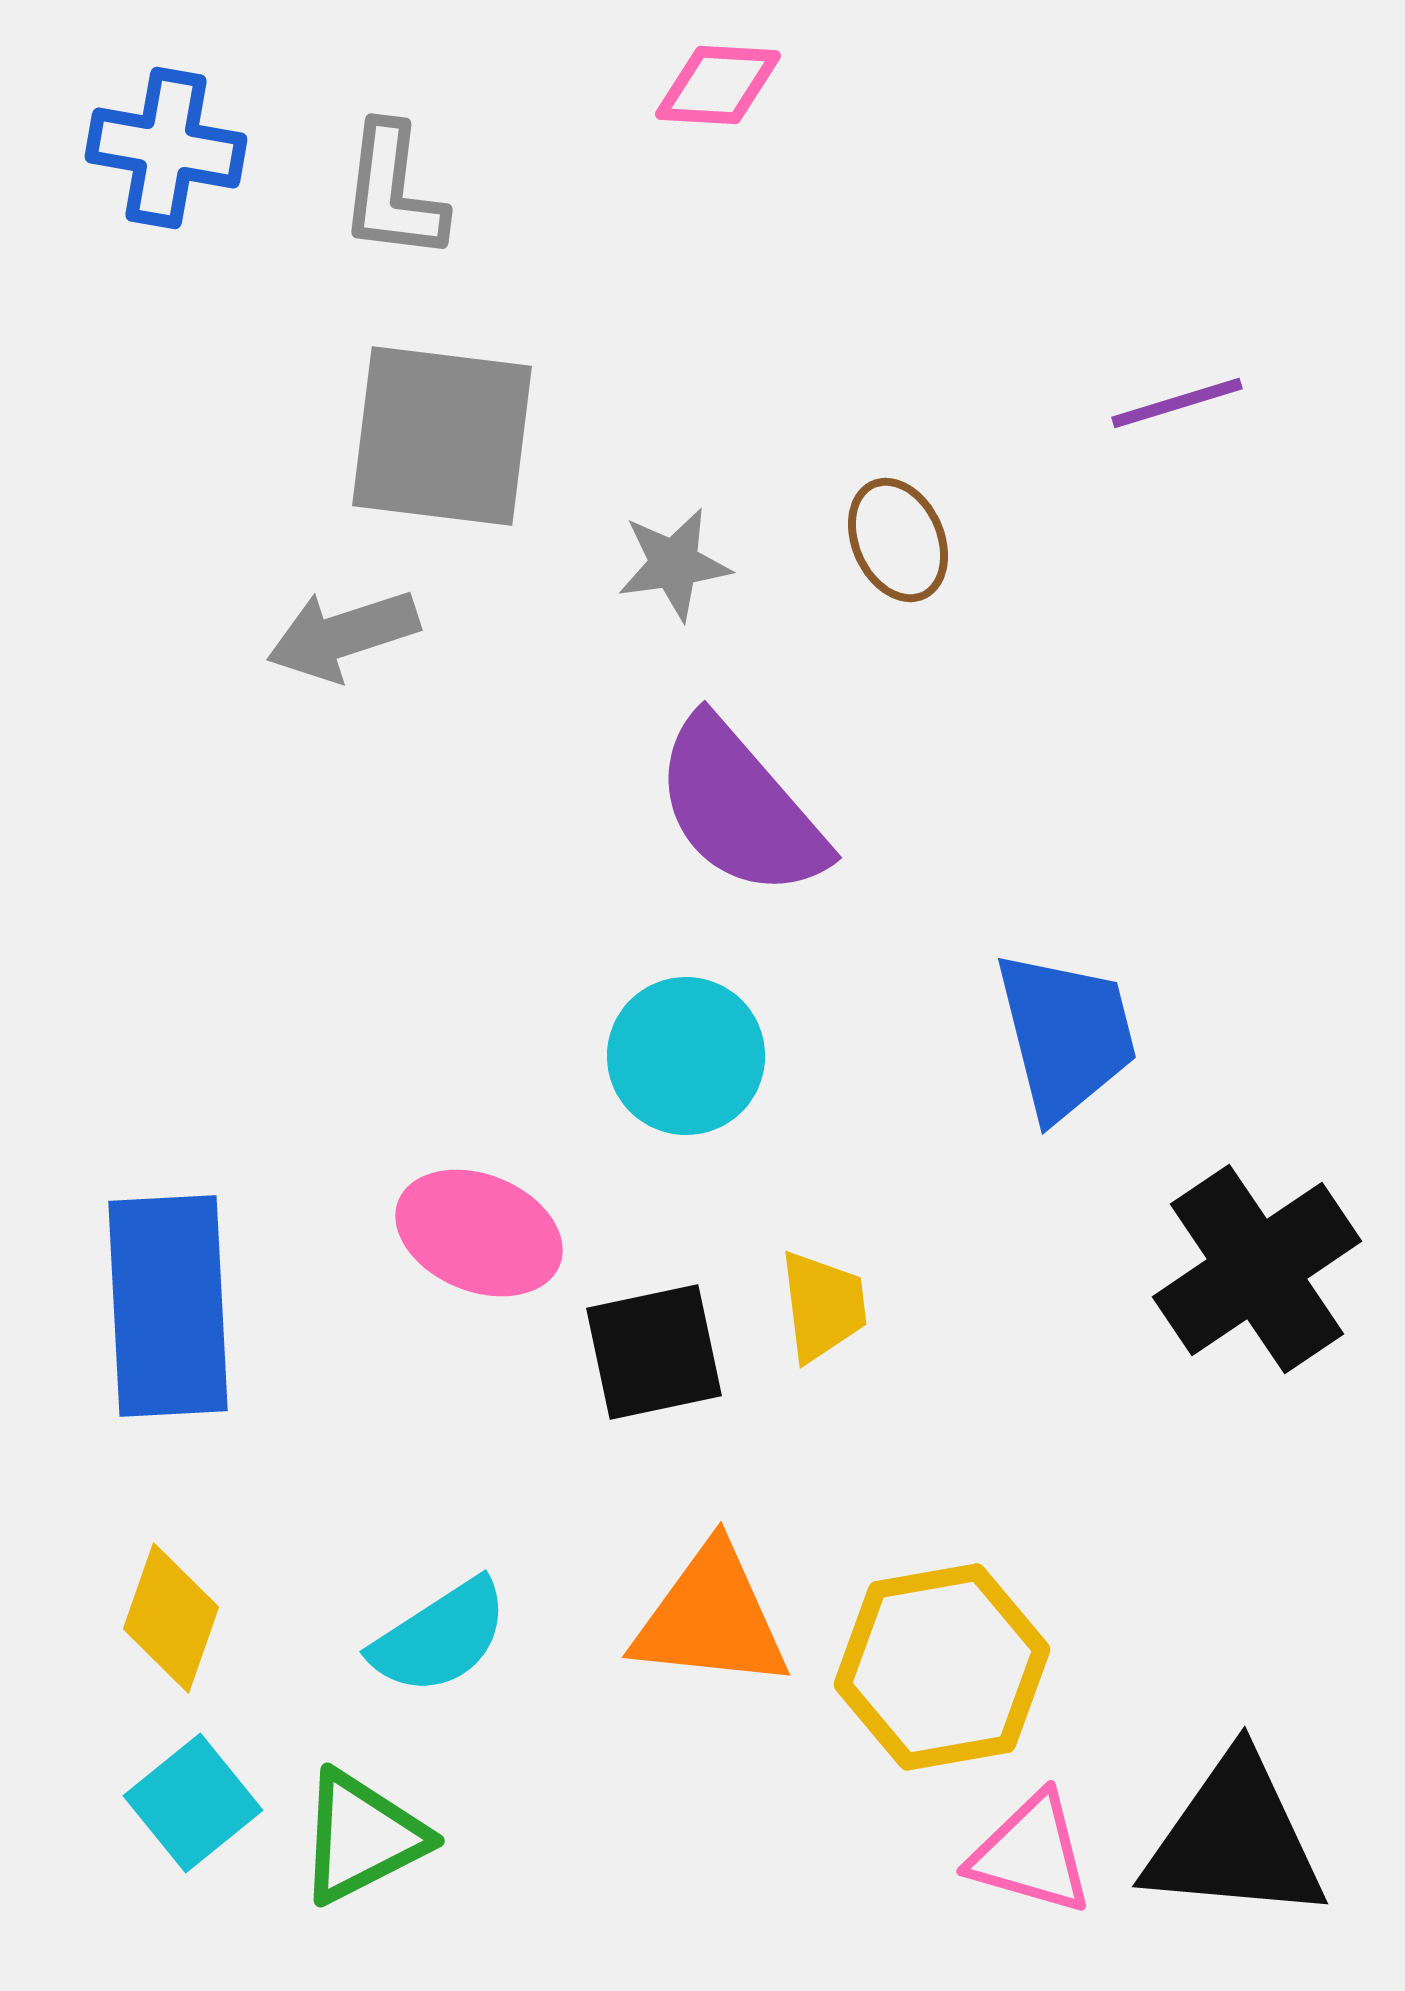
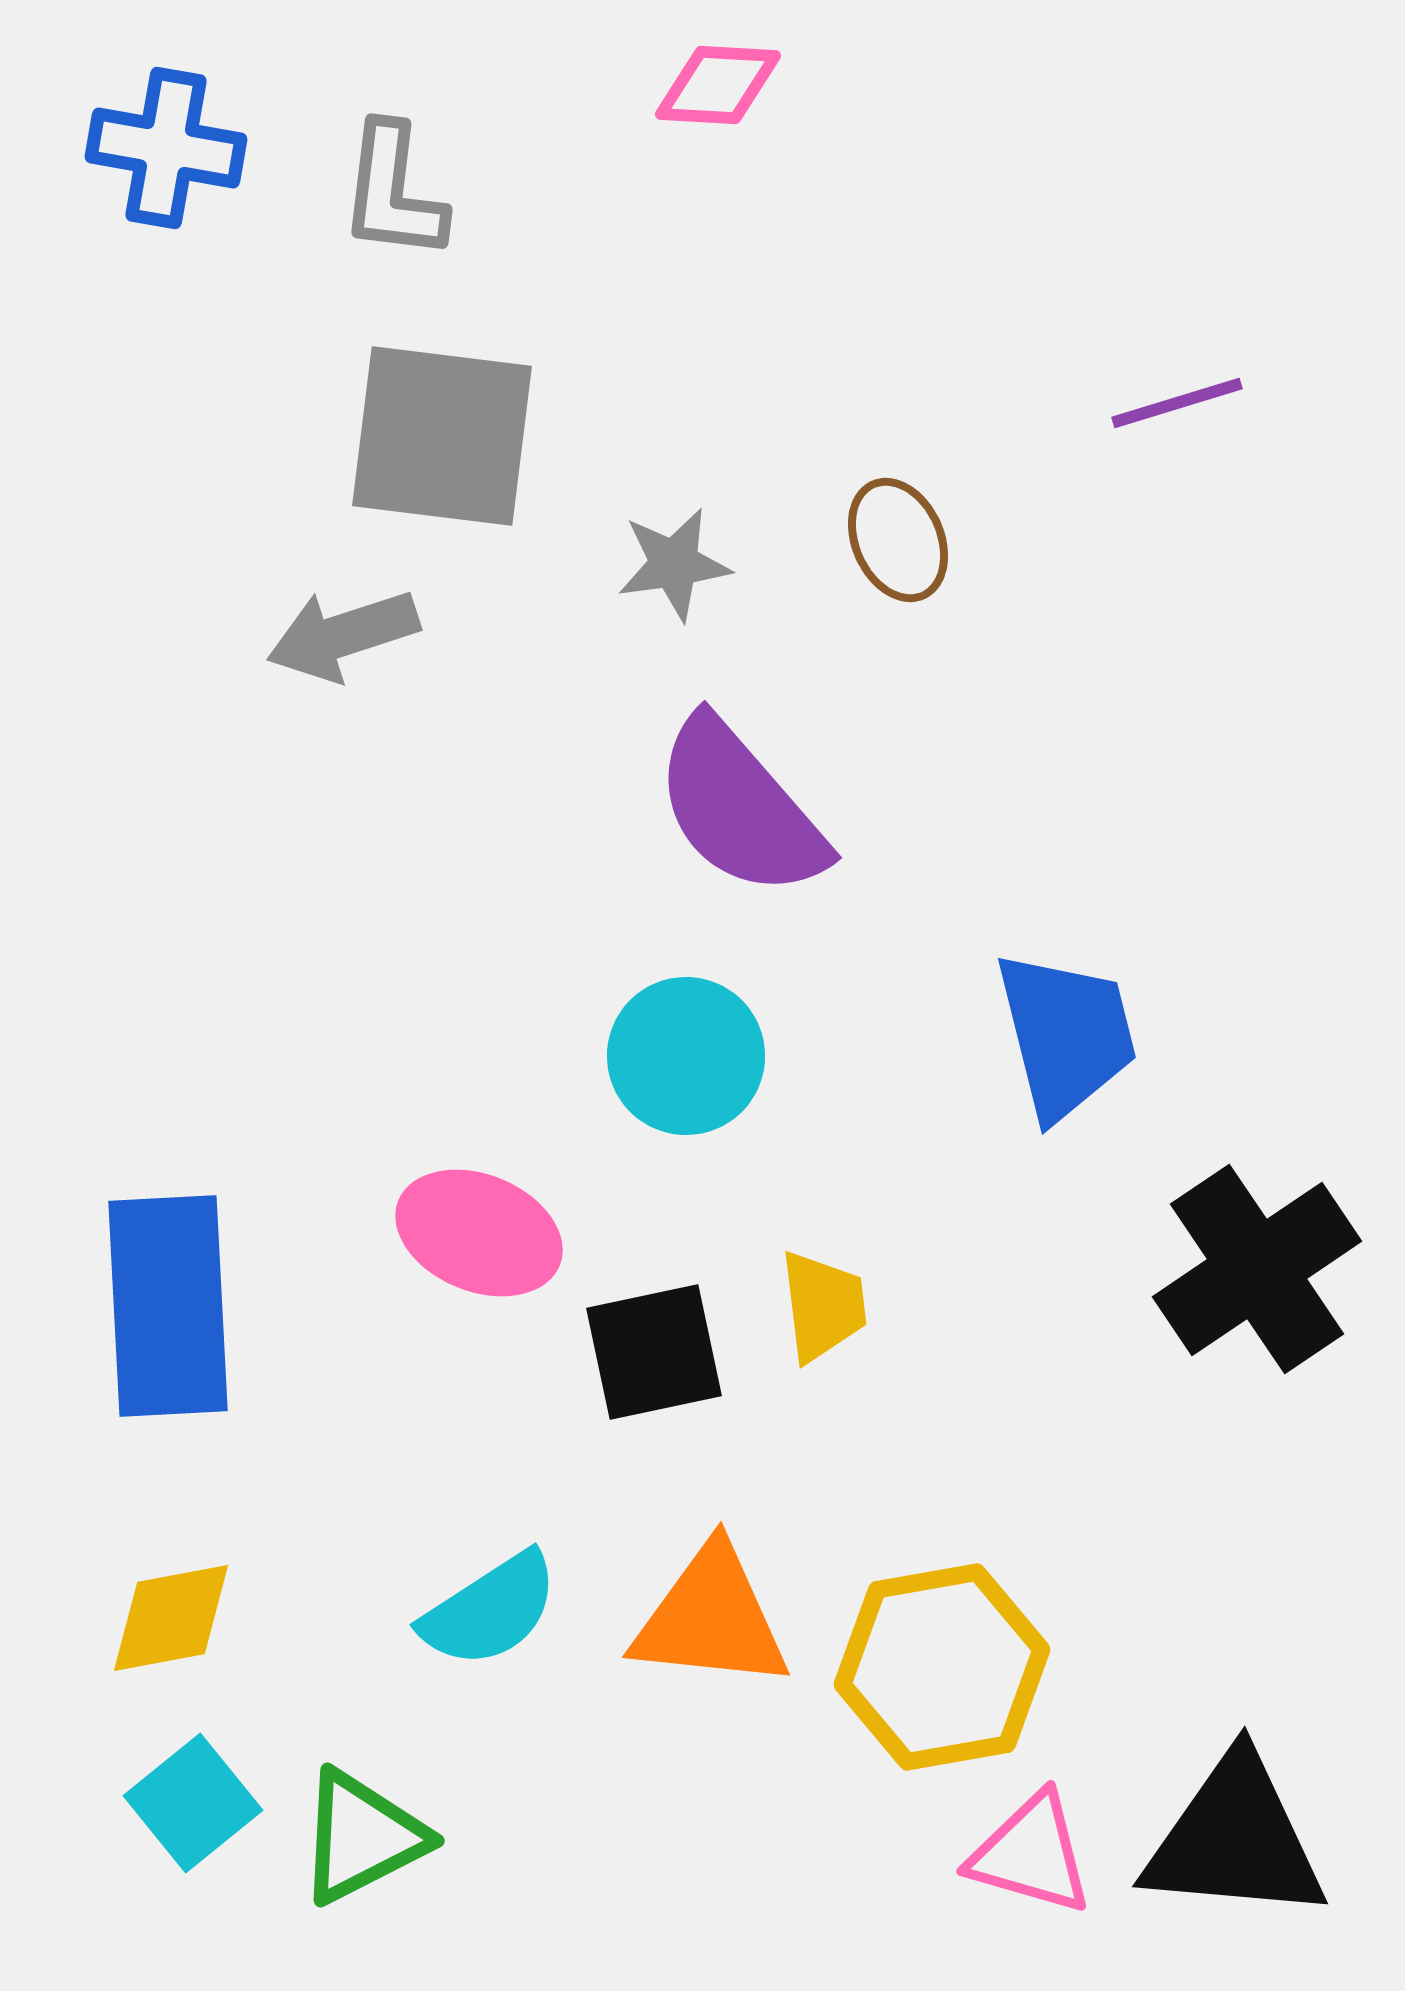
yellow diamond: rotated 60 degrees clockwise
cyan semicircle: moved 50 px right, 27 px up
